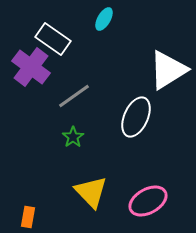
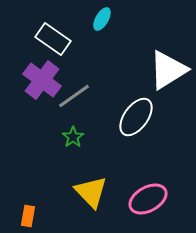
cyan ellipse: moved 2 px left
purple cross: moved 11 px right, 13 px down
white ellipse: rotated 12 degrees clockwise
pink ellipse: moved 2 px up
orange rectangle: moved 1 px up
